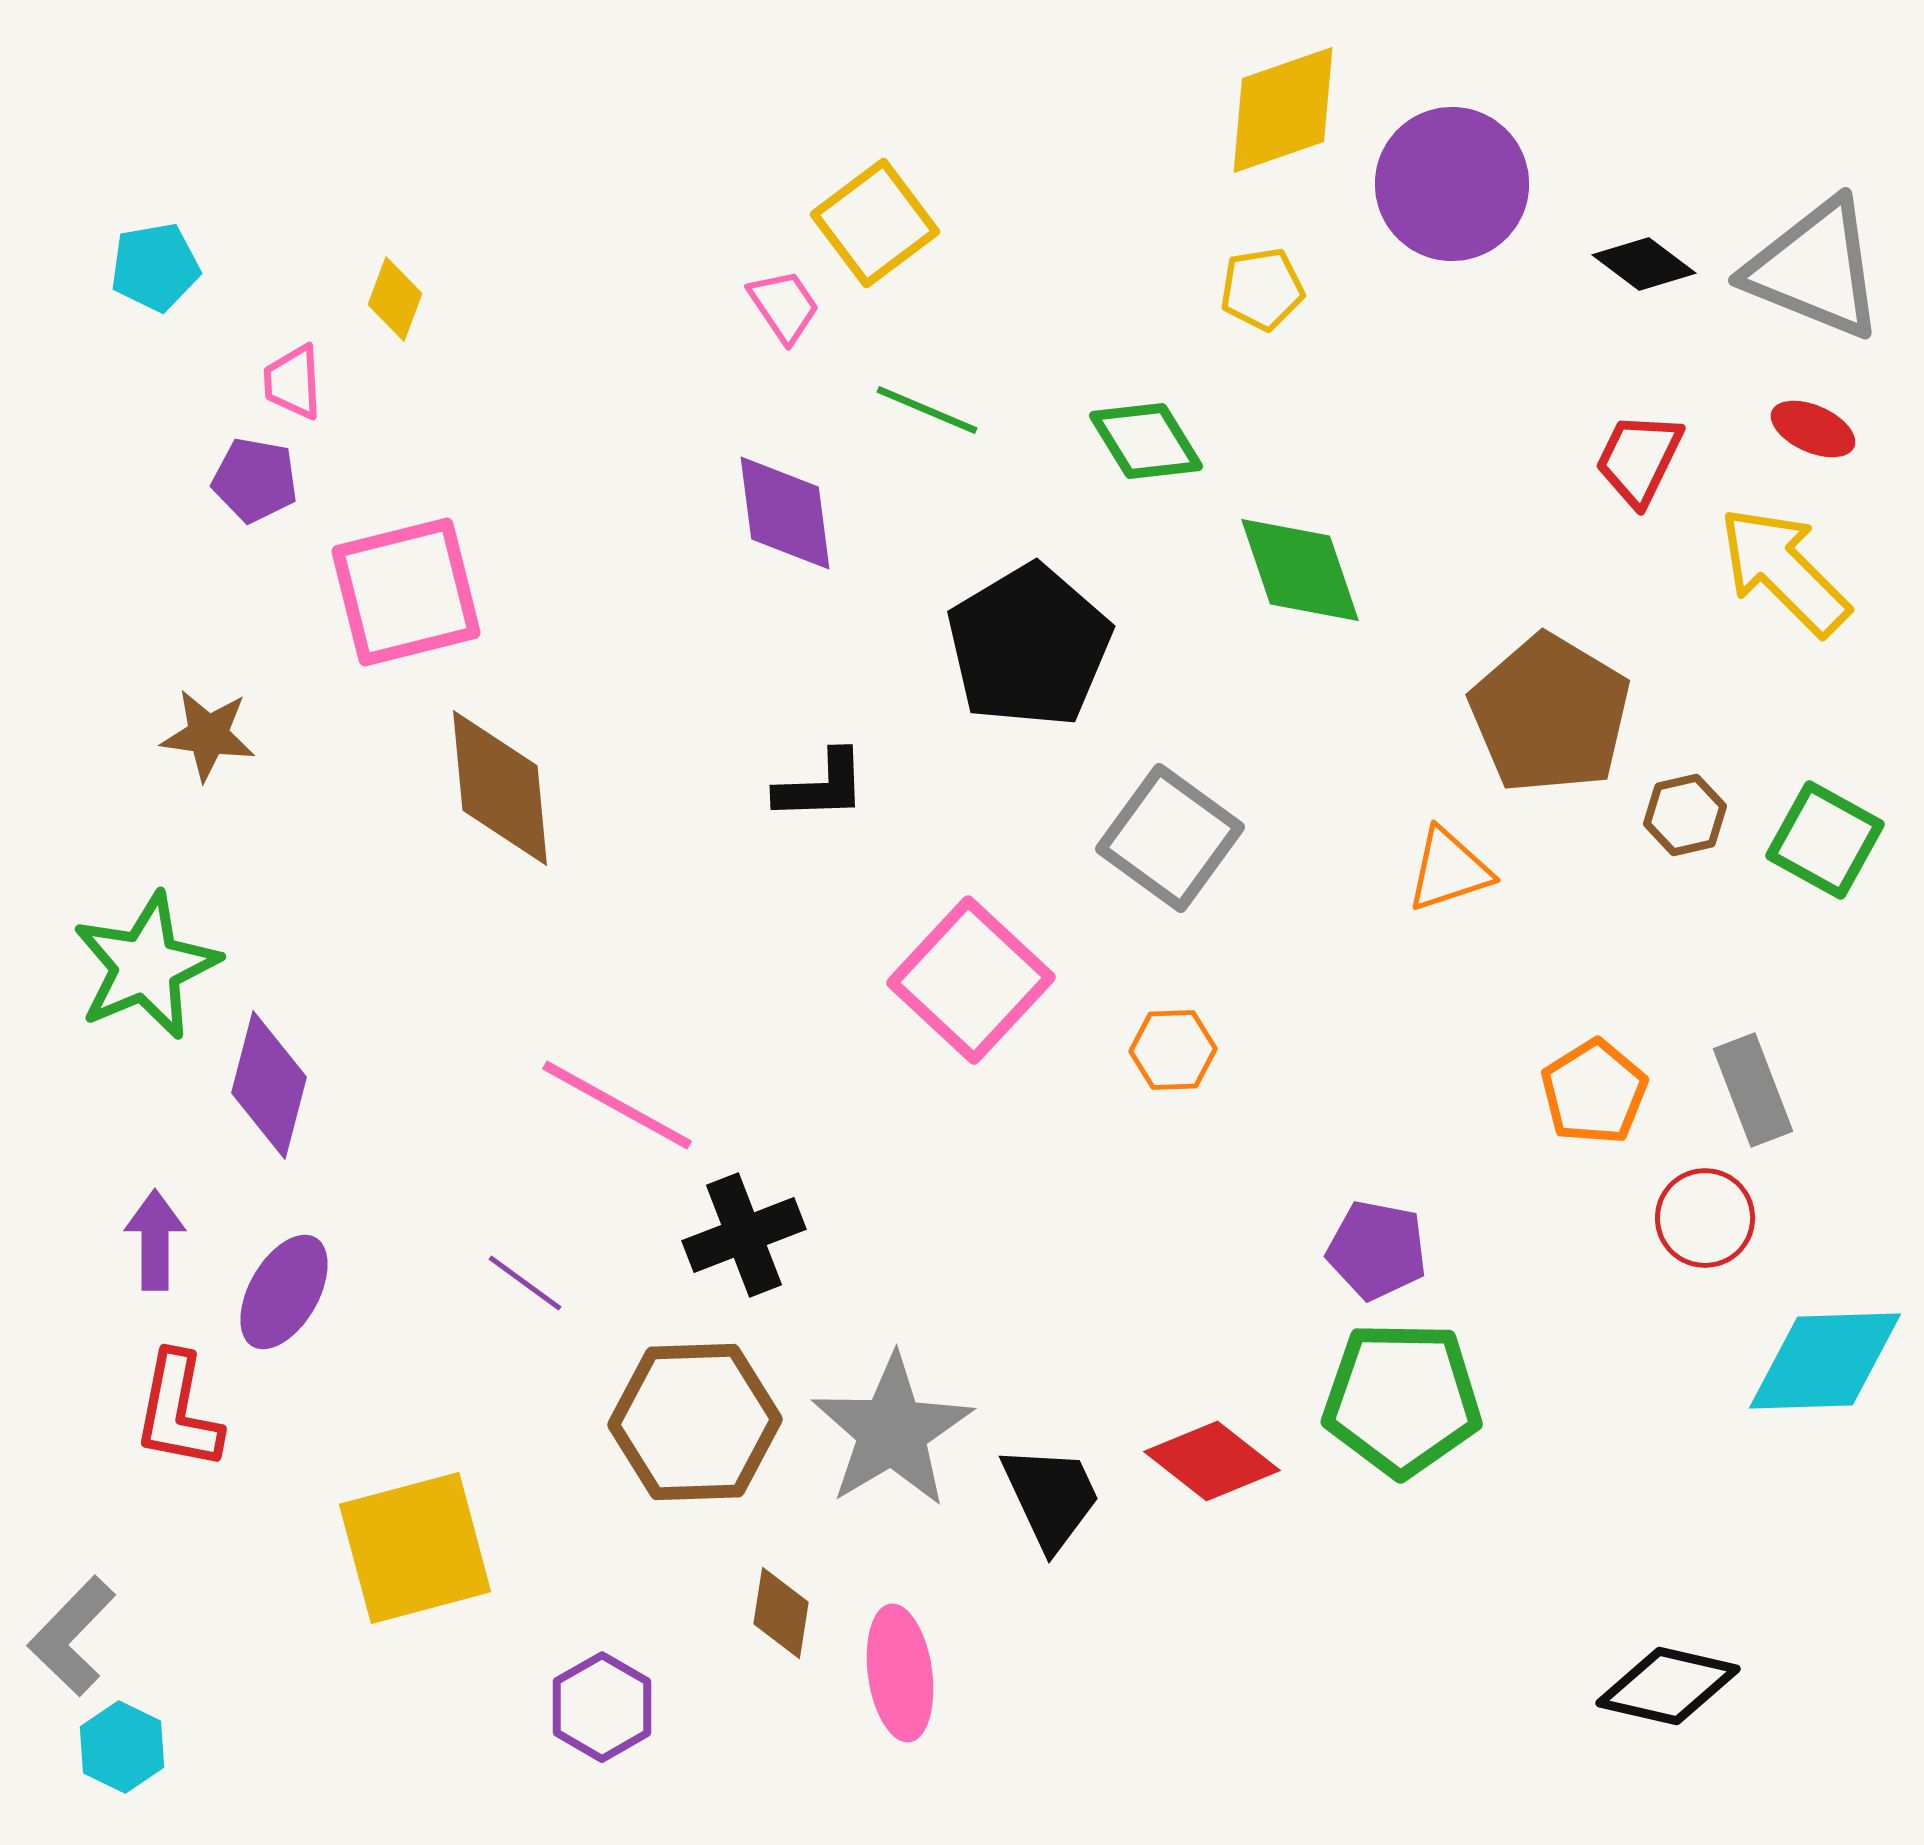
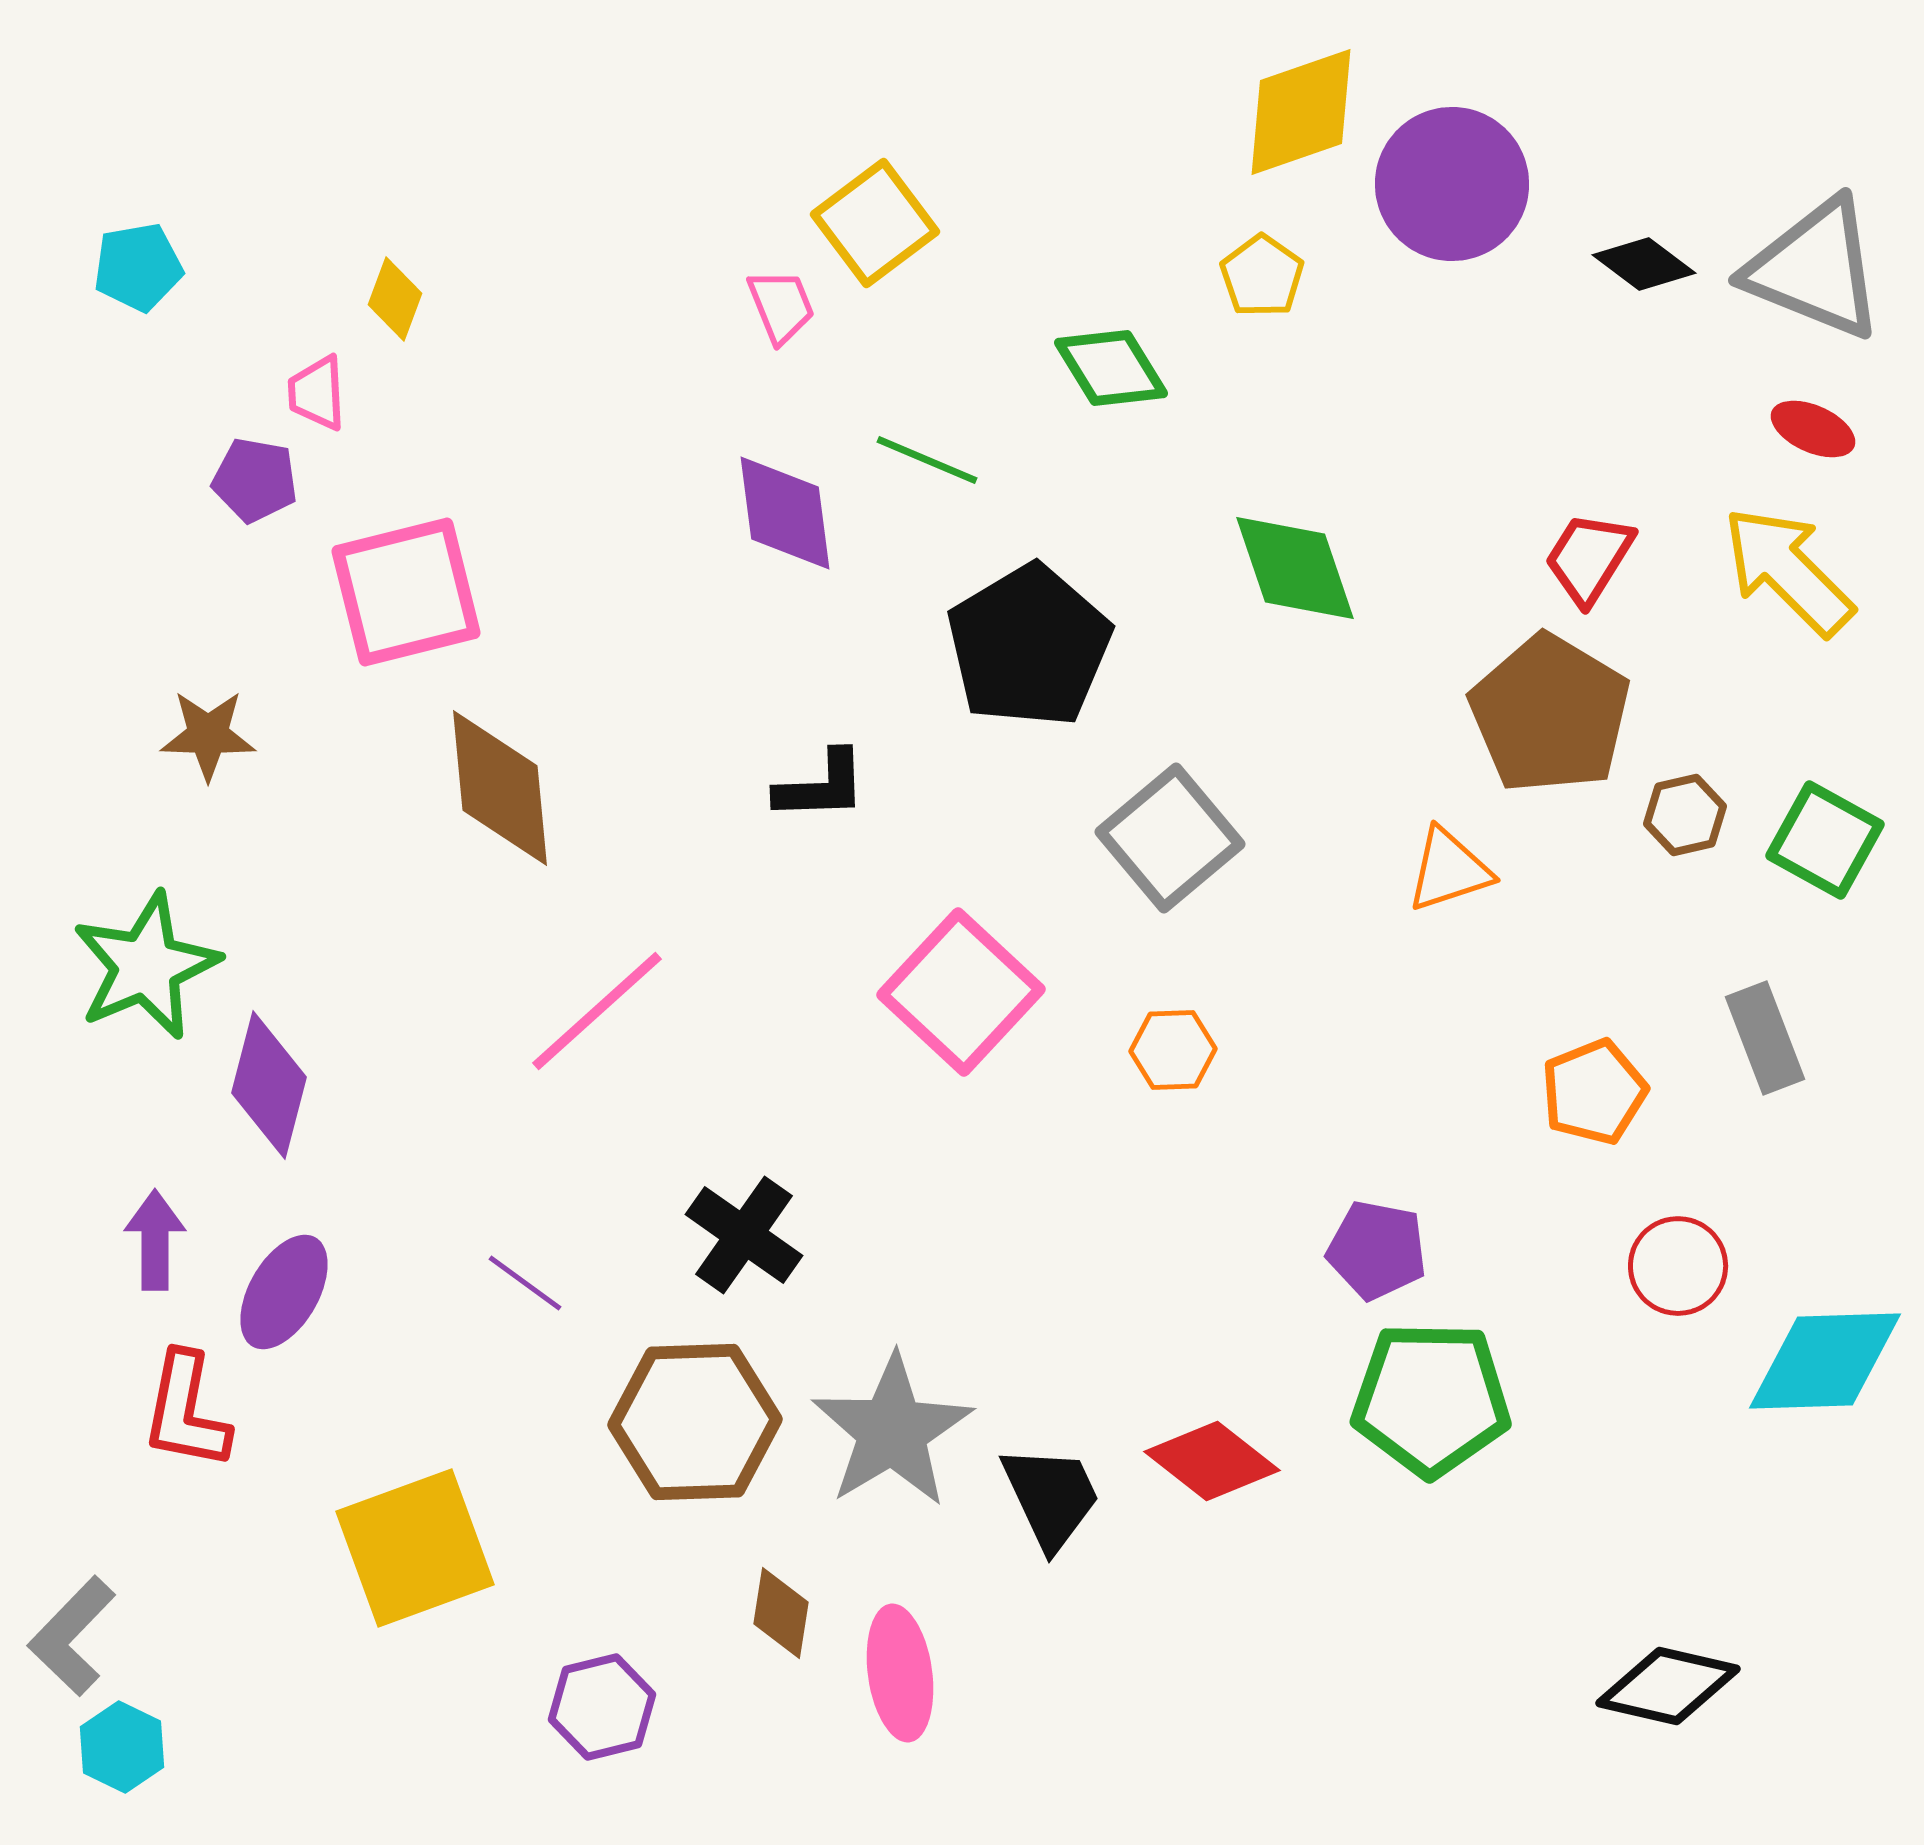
yellow diamond at (1283, 110): moved 18 px right, 2 px down
cyan pentagon at (155, 267): moved 17 px left
yellow pentagon at (1262, 289): moved 13 px up; rotated 28 degrees counterclockwise
pink trapezoid at (784, 306): moved 3 px left; rotated 12 degrees clockwise
pink trapezoid at (293, 382): moved 24 px right, 11 px down
green line at (927, 410): moved 50 px down
green diamond at (1146, 441): moved 35 px left, 73 px up
red trapezoid at (1639, 459): moved 50 px left, 99 px down; rotated 6 degrees clockwise
green diamond at (1300, 570): moved 5 px left, 2 px up
yellow arrow at (1784, 571): moved 4 px right
brown star at (208, 735): rotated 6 degrees counterclockwise
gray square at (1170, 838): rotated 14 degrees clockwise
pink square at (971, 980): moved 10 px left, 12 px down
gray rectangle at (1753, 1090): moved 12 px right, 52 px up
orange pentagon at (1594, 1092): rotated 10 degrees clockwise
pink line at (617, 1105): moved 20 px left, 94 px up; rotated 71 degrees counterclockwise
red circle at (1705, 1218): moved 27 px left, 48 px down
black cross at (744, 1235): rotated 34 degrees counterclockwise
green pentagon at (1402, 1399): moved 29 px right
red L-shape at (178, 1411): moved 8 px right
yellow square at (415, 1548): rotated 5 degrees counterclockwise
purple hexagon at (602, 1707): rotated 16 degrees clockwise
